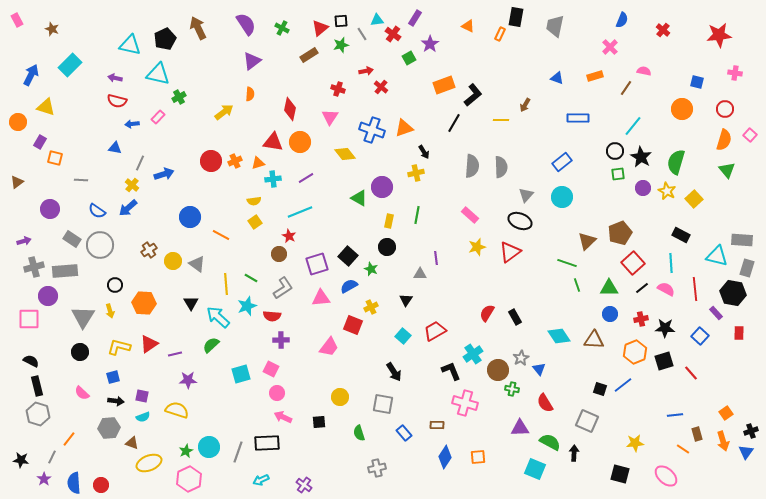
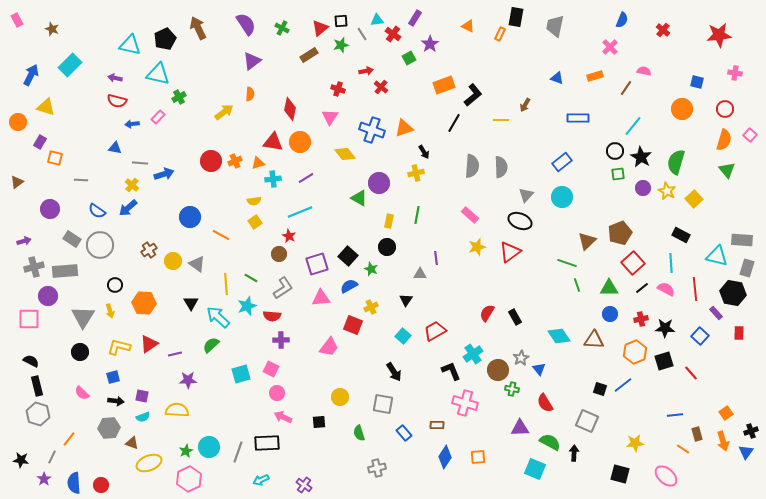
gray line at (140, 163): rotated 70 degrees clockwise
purple circle at (382, 187): moved 3 px left, 4 px up
yellow semicircle at (177, 410): rotated 15 degrees counterclockwise
